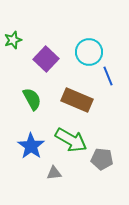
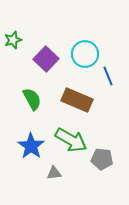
cyan circle: moved 4 px left, 2 px down
